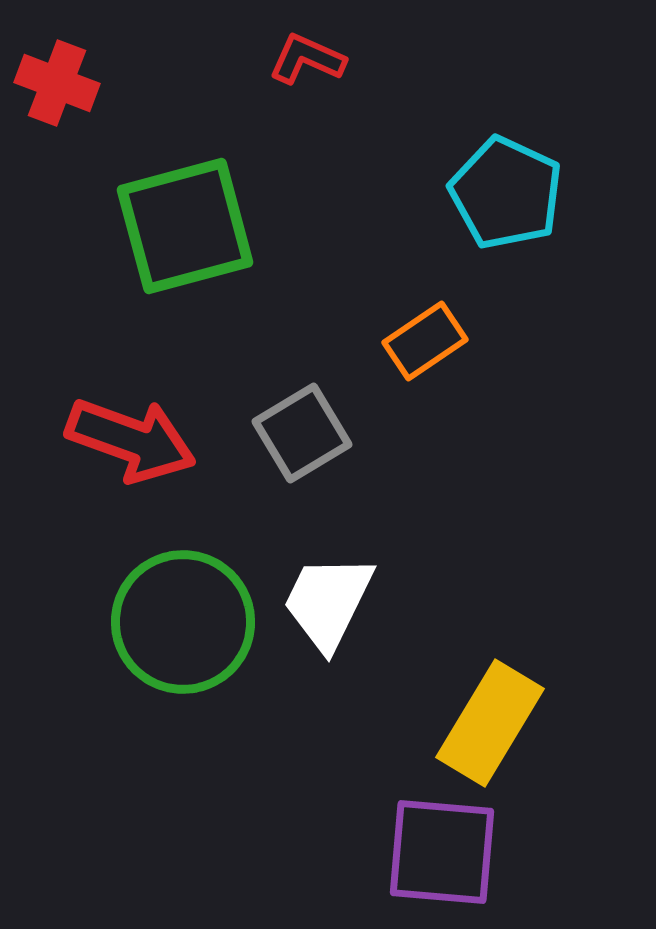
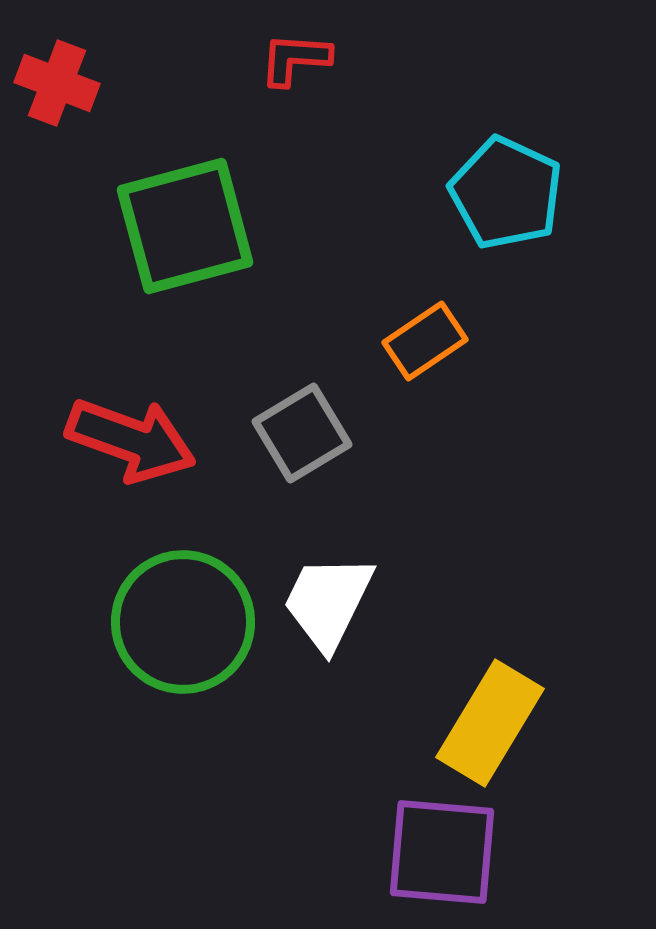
red L-shape: moved 12 px left; rotated 20 degrees counterclockwise
